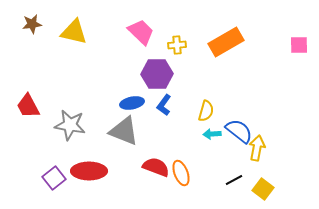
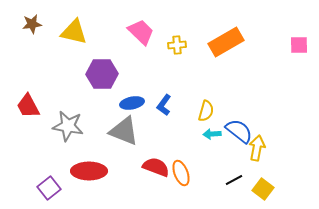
purple hexagon: moved 55 px left
gray star: moved 2 px left, 1 px down
purple square: moved 5 px left, 10 px down
